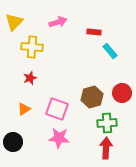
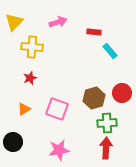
brown hexagon: moved 2 px right, 1 px down
pink star: moved 12 px down; rotated 15 degrees counterclockwise
